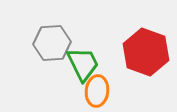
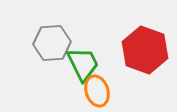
red hexagon: moved 1 px left, 2 px up
orange ellipse: rotated 24 degrees counterclockwise
